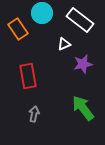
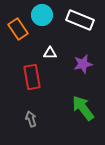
cyan circle: moved 2 px down
white rectangle: rotated 16 degrees counterclockwise
white triangle: moved 14 px left, 9 px down; rotated 24 degrees clockwise
red rectangle: moved 4 px right, 1 px down
gray arrow: moved 3 px left, 5 px down; rotated 28 degrees counterclockwise
